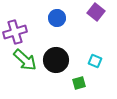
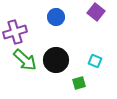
blue circle: moved 1 px left, 1 px up
